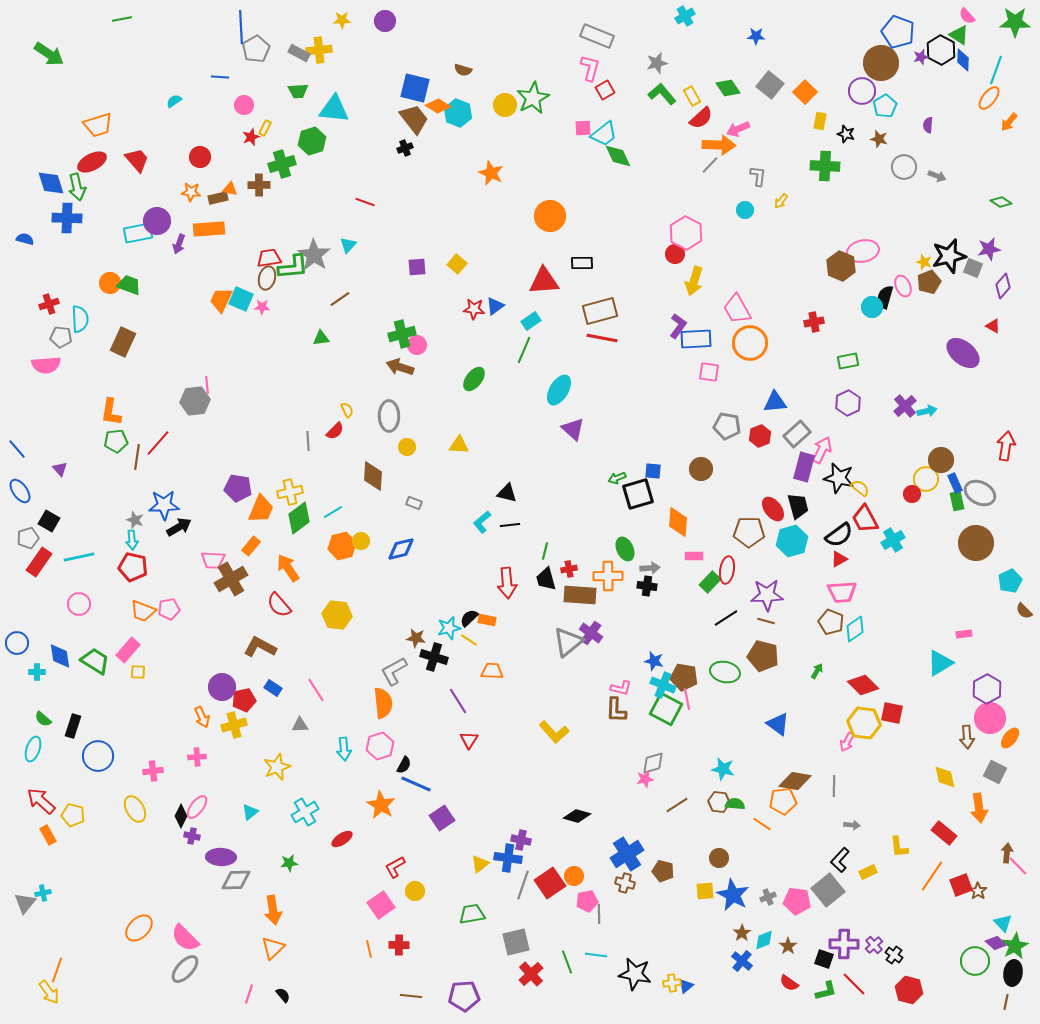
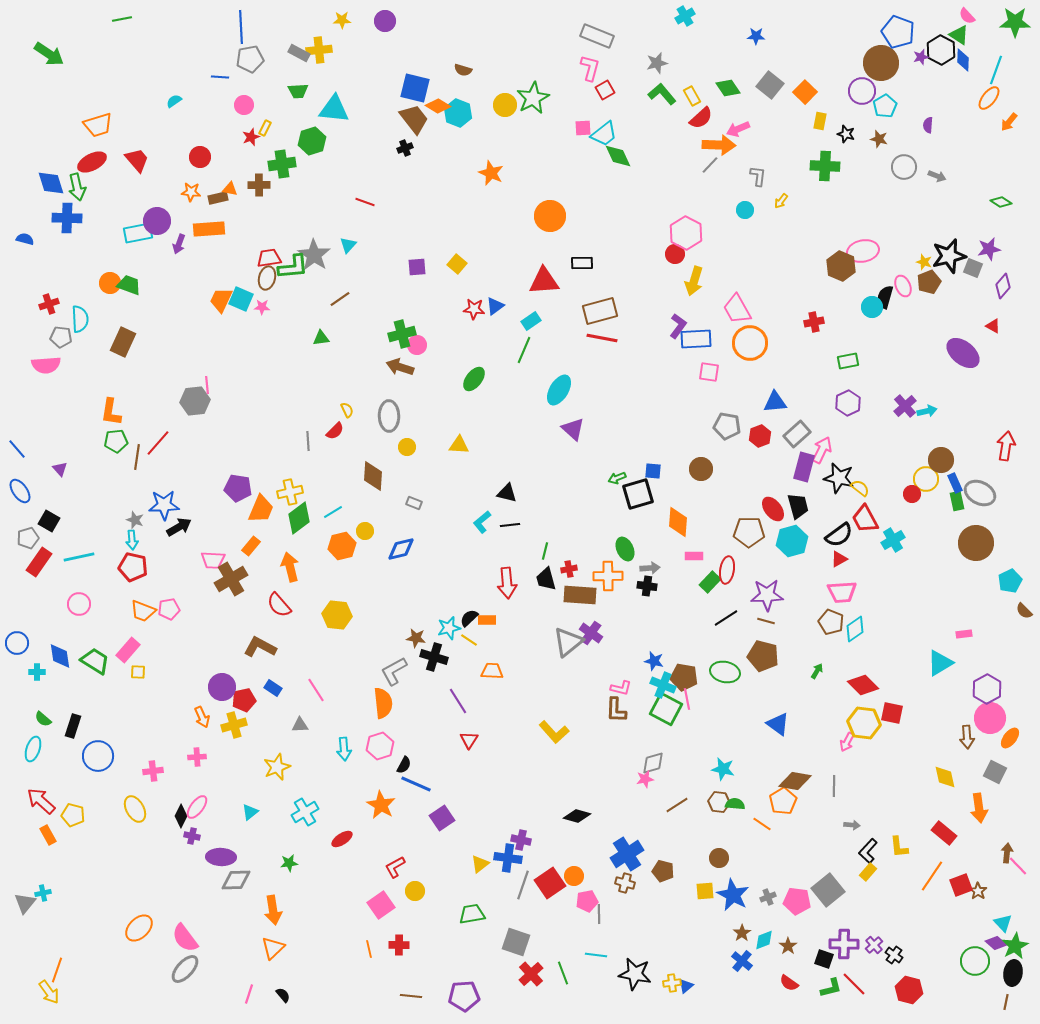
gray pentagon at (256, 49): moved 6 px left, 10 px down; rotated 20 degrees clockwise
green cross at (282, 164): rotated 8 degrees clockwise
yellow circle at (361, 541): moved 4 px right, 10 px up
orange arrow at (288, 568): moved 2 px right, 1 px up; rotated 20 degrees clockwise
orange rectangle at (487, 620): rotated 12 degrees counterclockwise
orange pentagon at (783, 801): rotated 24 degrees counterclockwise
black L-shape at (840, 860): moved 28 px right, 9 px up
yellow rectangle at (868, 872): rotated 24 degrees counterclockwise
pink semicircle at (185, 938): rotated 8 degrees clockwise
gray square at (516, 942): rotated 32 degrees clockwise
green line at (567, 962): moved 4 px left, 11 px down
green L-shape at (826, 991): moved 5 px right, 3 px up
